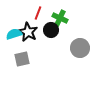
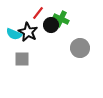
red line: rotated 16 degrees clockwise
green cross: moved 1 px right, 1 px down
black circle: moved 5 px up
cyan semicircle: rotated 140 degrees counterclockwise
gray square: rotated 14 degrees clockwise
